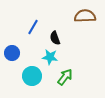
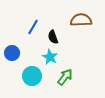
brown semicircle: moved 4 px left, 4 px down
black semicircle: moved 2 px left, 1 px up
cyan star: rotated 21 degrees clockwise
